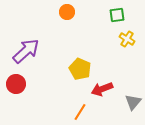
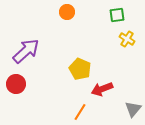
gray triangle: moved 7 px down
